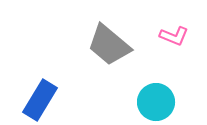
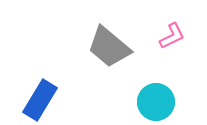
pink L-shape: moved 2 px left; rotated 48 degrees counterclockwise
gray trapezoid: moved 2 px down
